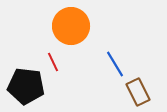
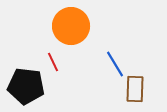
brown rectangle: moved 3 px left, 3 px up; rotated 28 degrees clockwise
